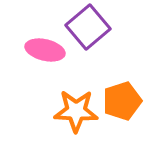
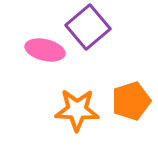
orange pentagon: moved 9 px right
orange star: moved 1 px right, 1 px up
